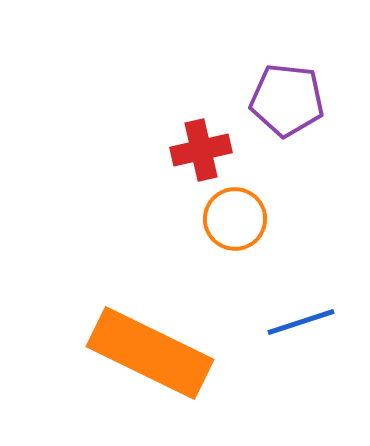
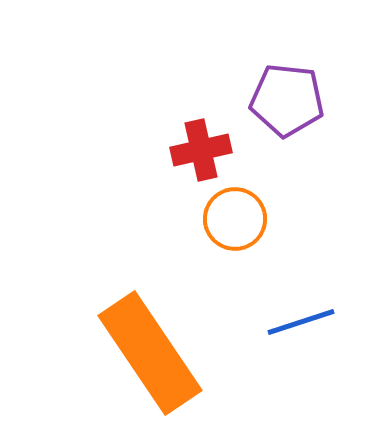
orange rectangle: rotated 30 degrees clockwise
